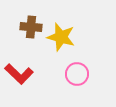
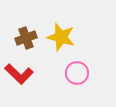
brown cross: moved 5 px left, 11 px down; rotated 25 degrees counterclockwise
pink circle: moved 1 px up
